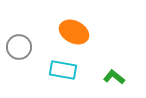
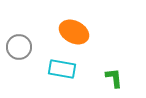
cyan rectangle: moved 1 px left, 1 px up
green L-shape: moved 1 px down; rotated 45 degrees clockwise
